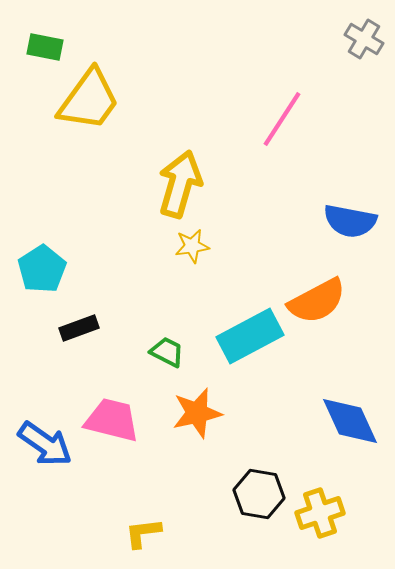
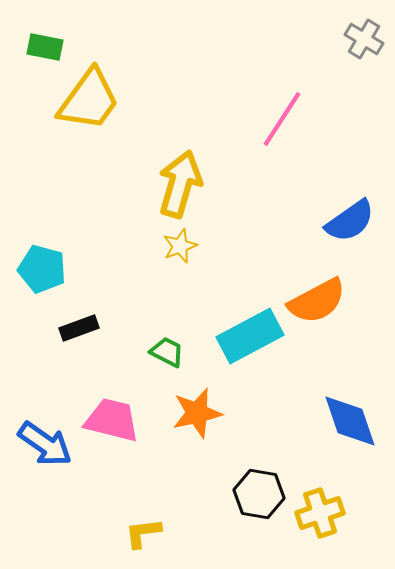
blue semicircle: rotated 46 degrees counterclockwise
yellow star: moved 12 px left; rotated 12 degrees counterclockwise
cyan pentagon: rotated 24 degrees counterclockwise
blue diamond: rotated 6 degrees clockwise
